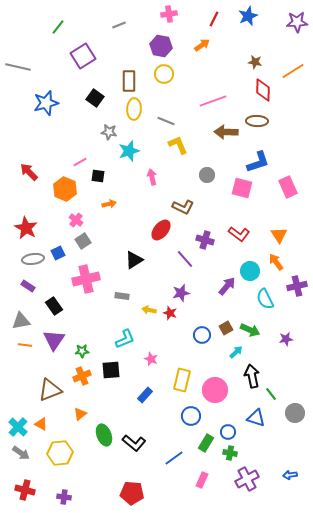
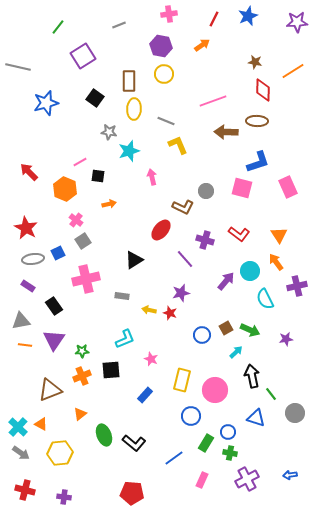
gray circle at (207, 175): moved 1 px left, 16 px down
purple arrow at (227, 286): moved 1 px left, 5 px up
